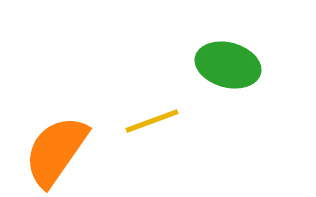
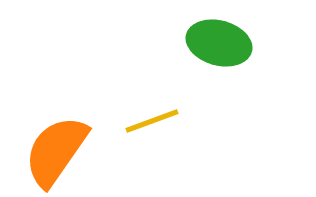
green ellipse: moved 9 px left, 22 px up
